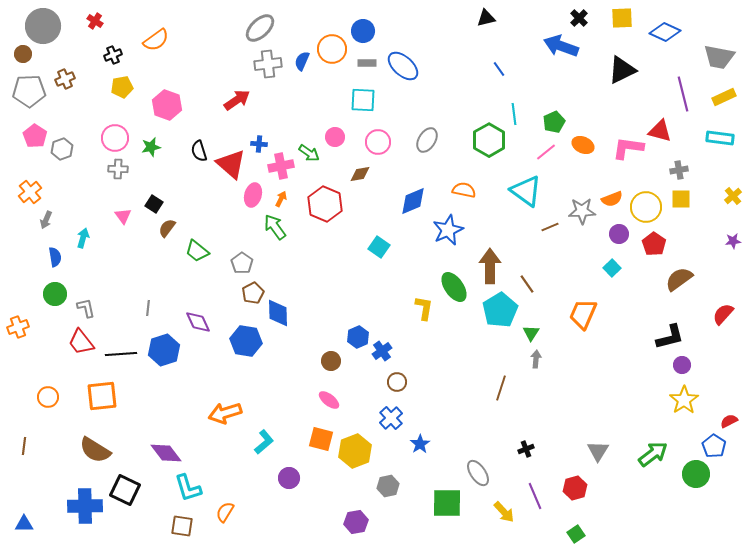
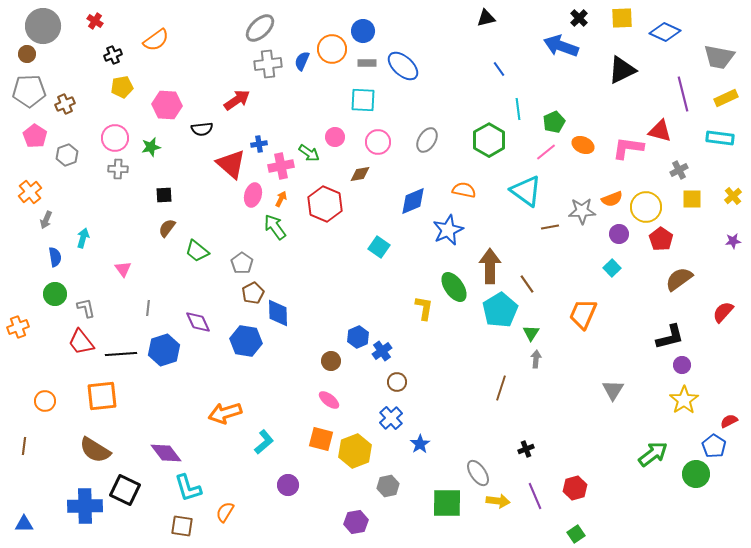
brown circle at (23, 54): moved 4 px right
brown cross at (65, 79): moved 25 px down
yellow rectangle at (724, 97): moved 2 px right, 1 px down
pink hexagon at (167, 105): rotated 16 degrees counterclockwise
cyan line at (514, 114): moved 4 px right, 5 px up
blue cross at (259, 144): rotated 14 degrees counterclockwise
gray hexagon at (62, 149): moved 5 px right, 6 px down
black semicircle at (199, 151): moved 3 px right, 22 px up; rotated 80 degrees counterclockwise
gray cross at (679, 170): rotated 18 degrees counterclockwise
yellow square at (681, 199): moved 11 px right
black square at (154, 204): moved 10 px right, 9 px up; rotated 36 degrees counterclockwise
pink triangle at (123, 216): moved 53 px down
brown line at (550, 227): rotated 12 degrees clockwise
red pentagon at (654, 244): moved 7 px right, 5 px up
red semicircle at (723, 314): moved 2 px up
orange circle at (48, 397): moved 3 px left, 4 px down
gray triangle at (598, 451): moved 15 px right, 61 px up
purple circle at (289, 478): moved 1 px left, 7 px down
yellow arrow at (504, 512): moved 6 px left, 11 px up; rotated 40 degrees counterclockwise
